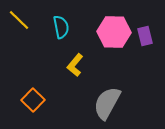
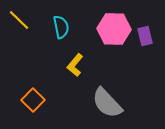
pink hexagon: moved 3 px up
gray semicircle: rotated 72 degrees counterclockwise
